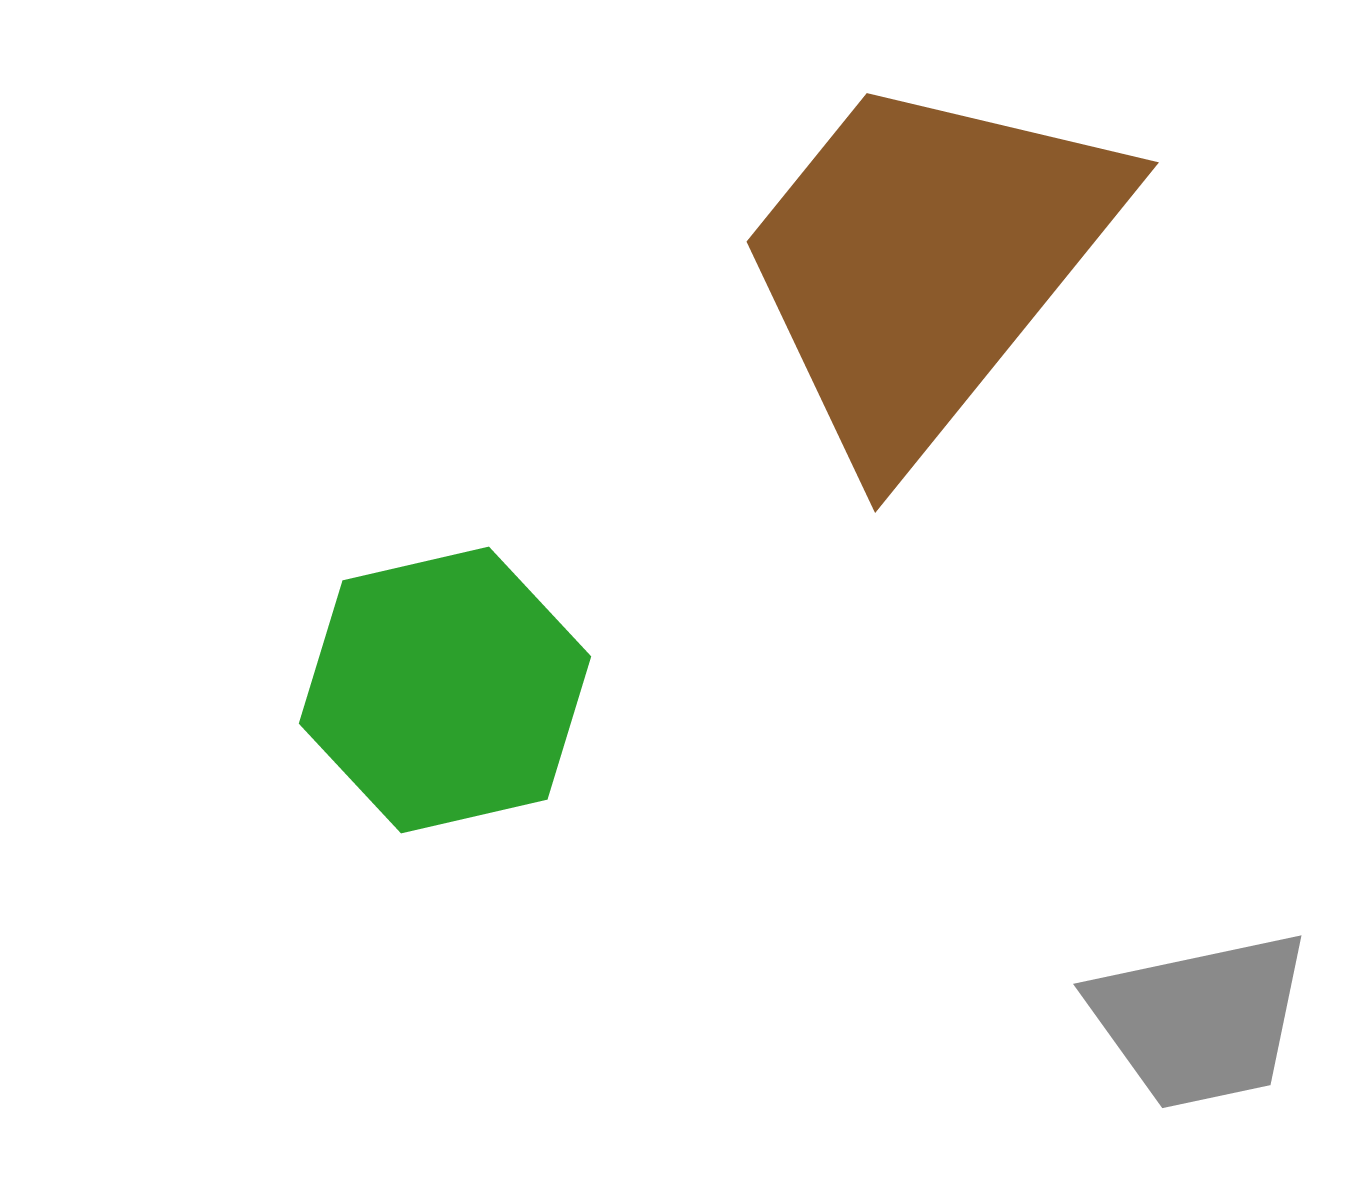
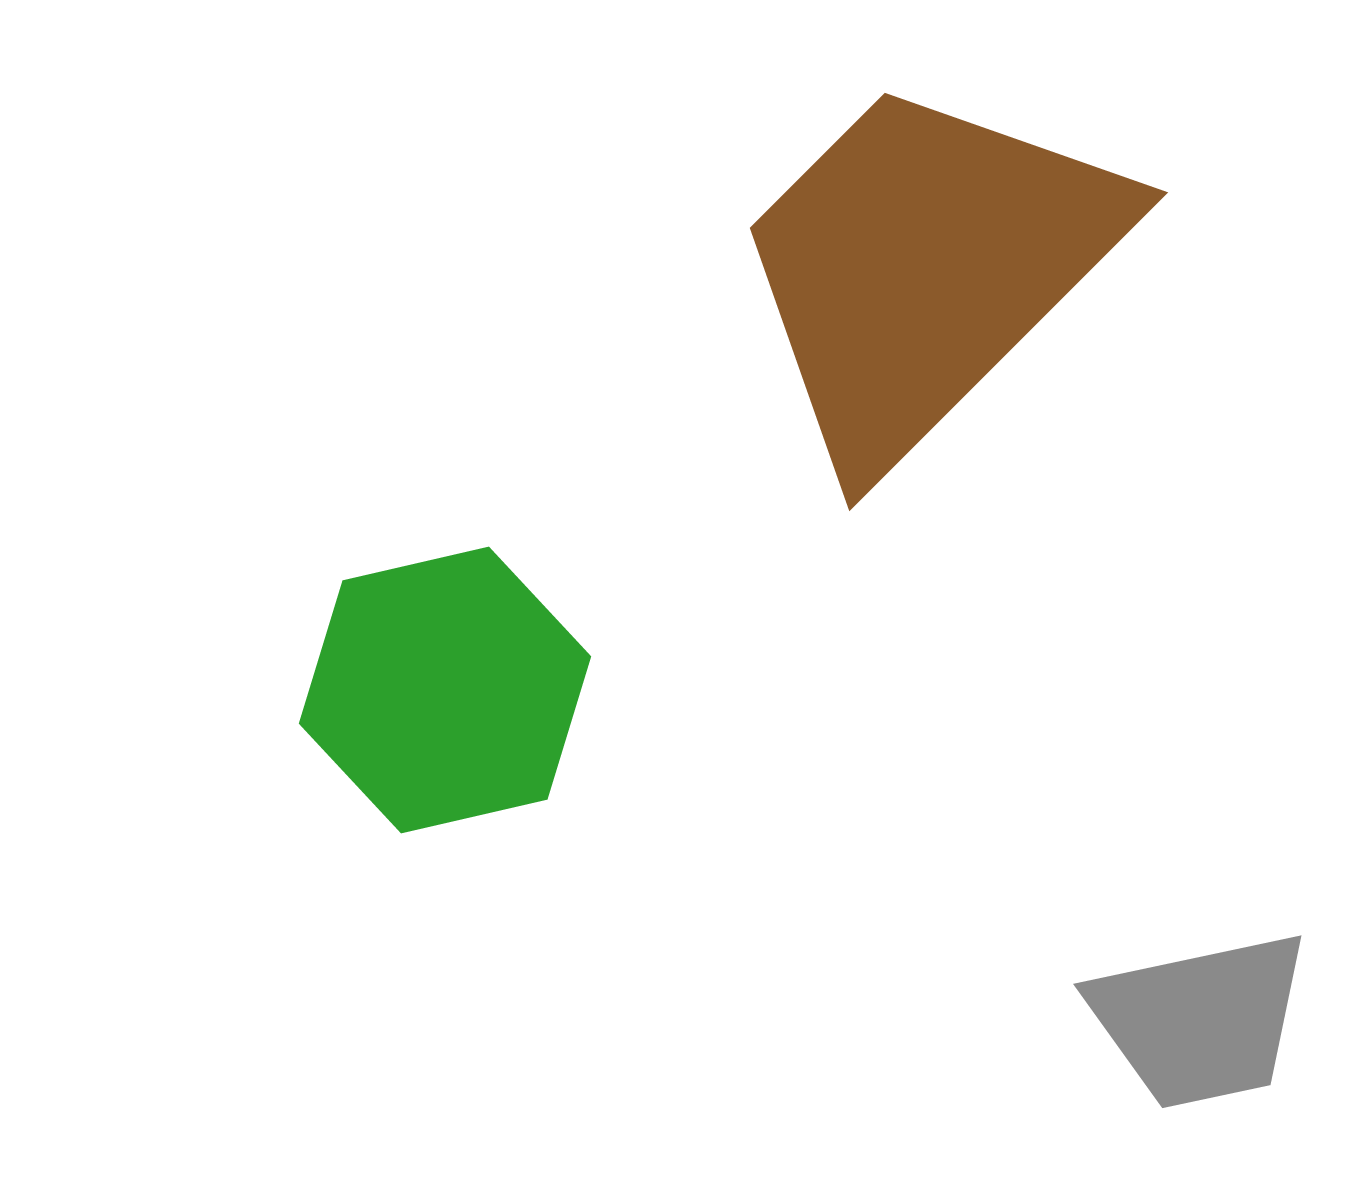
brown trapezoid: moved 5 px down; rotated 6 degrees clockwise
